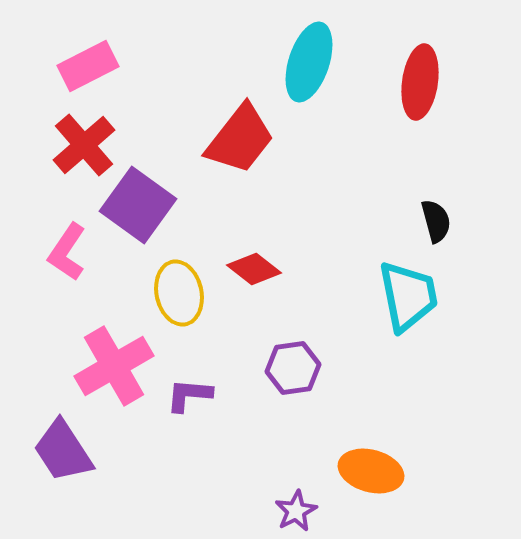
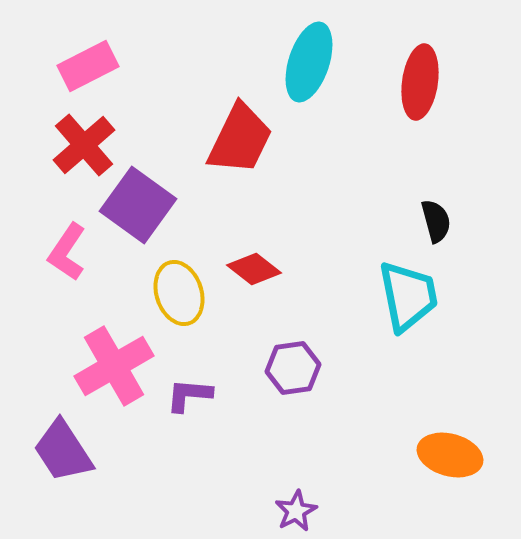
red trapezoid: rotated 12 degrees counterclockwise
yellow ellipse: rotated 6 degrees counterclockwise
orange ellipse: moved 79 px right, 16 px up
